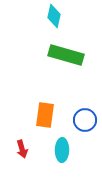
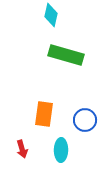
cyan diamond: moved 3 px left, 1 px up
orange rectangle: moved 1 px left, 1 px up
cyan ellipse: moved 1 px left
